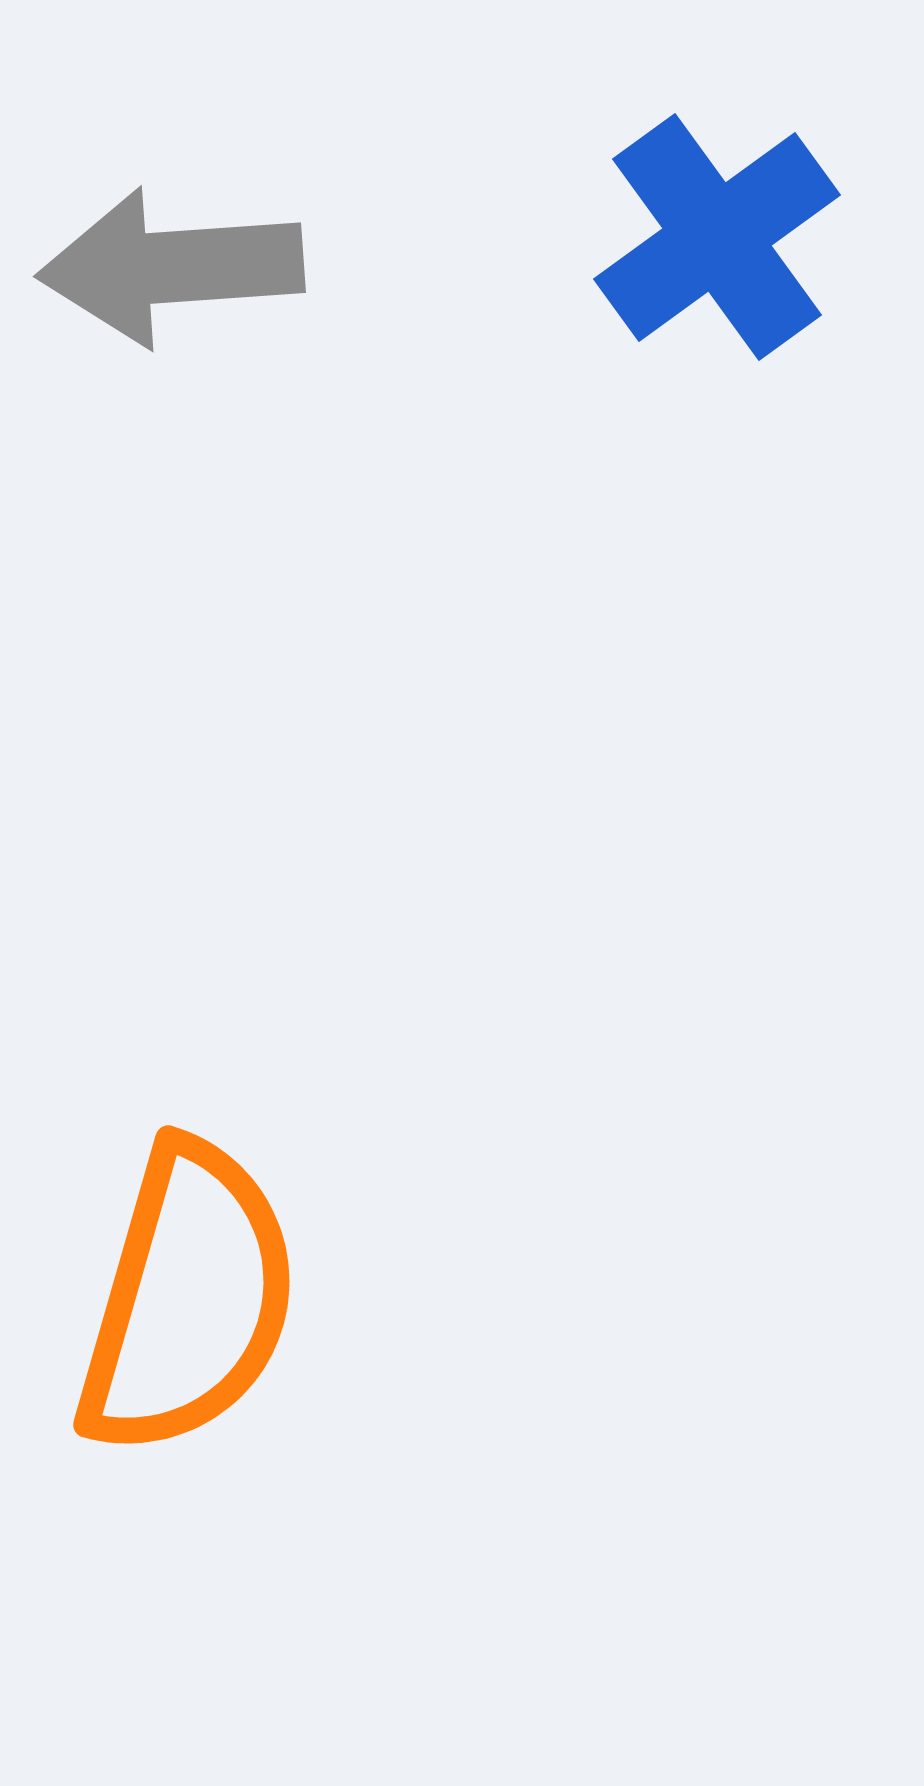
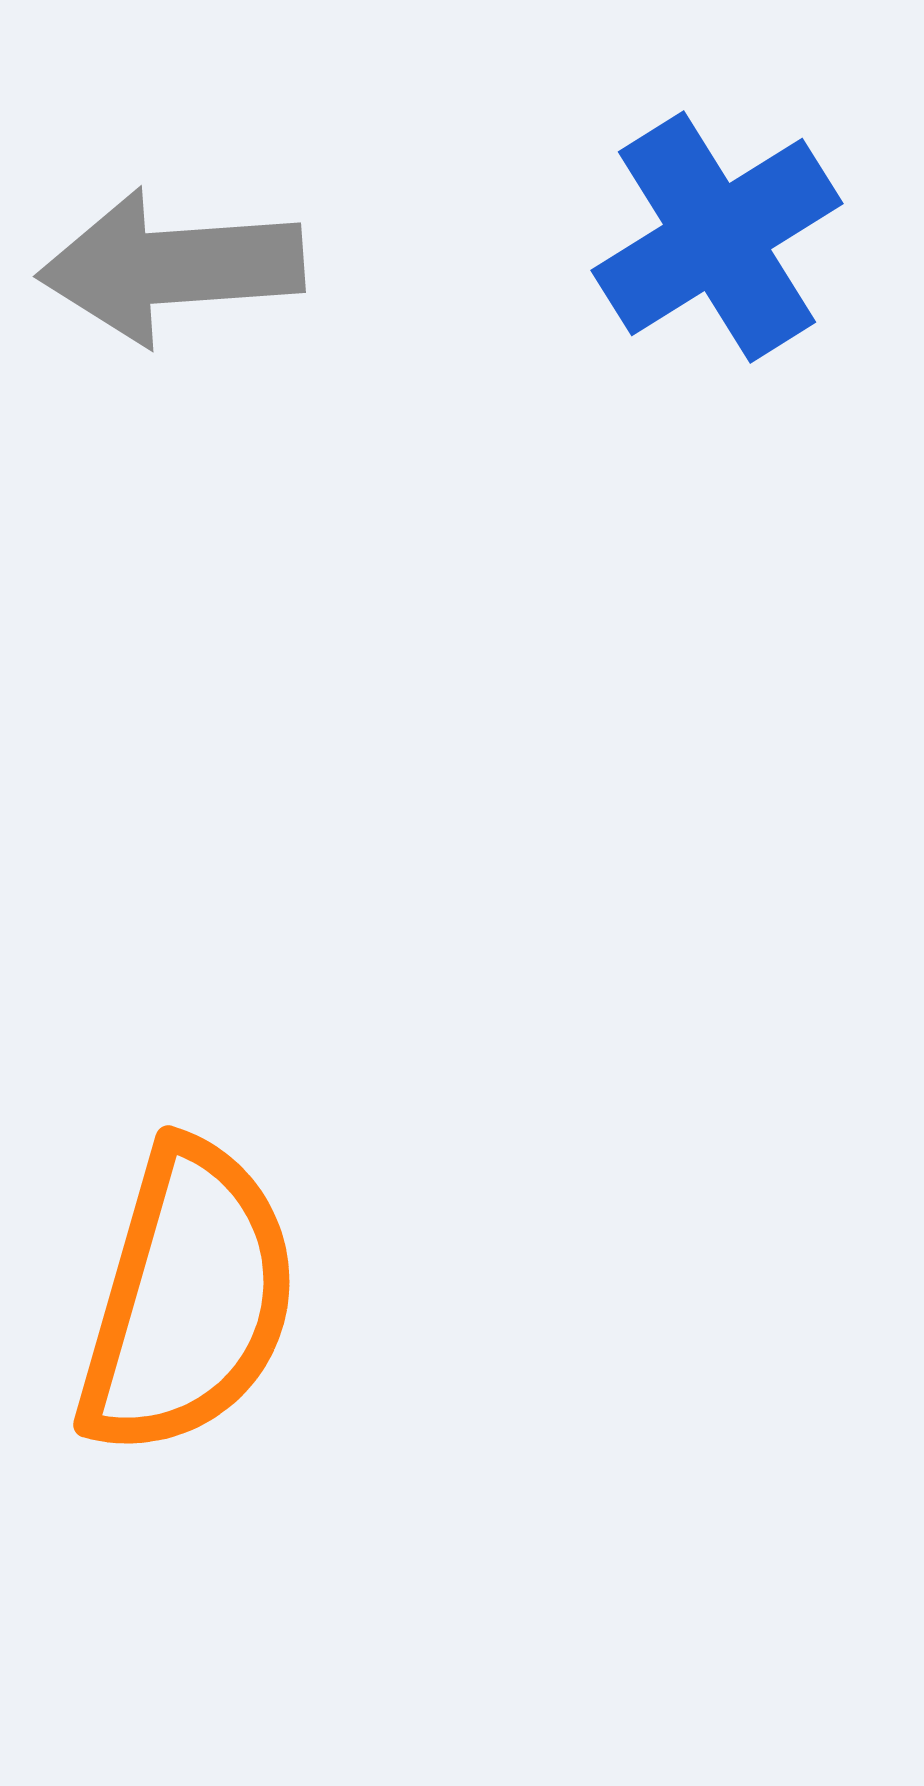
blue cross: rotated 4 degrees clockwise
